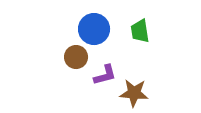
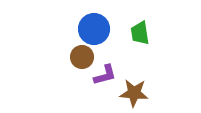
green trapezoid: moved 2 px down
brown circle: moved 6 px right
